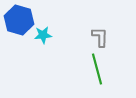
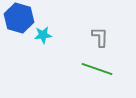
blue hexagon: moved 2 px up
green line: rotated 56 degrees counterclockwise
